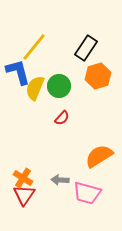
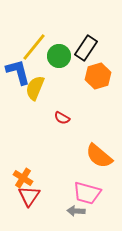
green circle: moved 30 px up
red semicircle: rotated 77 degrees clockwise
orange semicircle: rotated 108 degrees counterclockwise
gray arrow: moved 16 px right, 31 px down
red triangle: moved 5 px right, 1 px down
